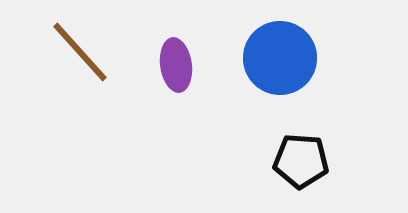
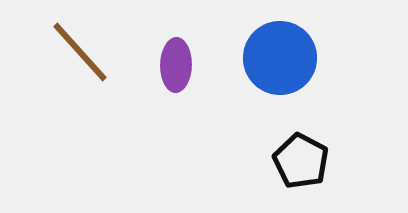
purple ellipse: rotated 9 degrees clockwise
black pentagon: rotated 24 degrees clockwise
